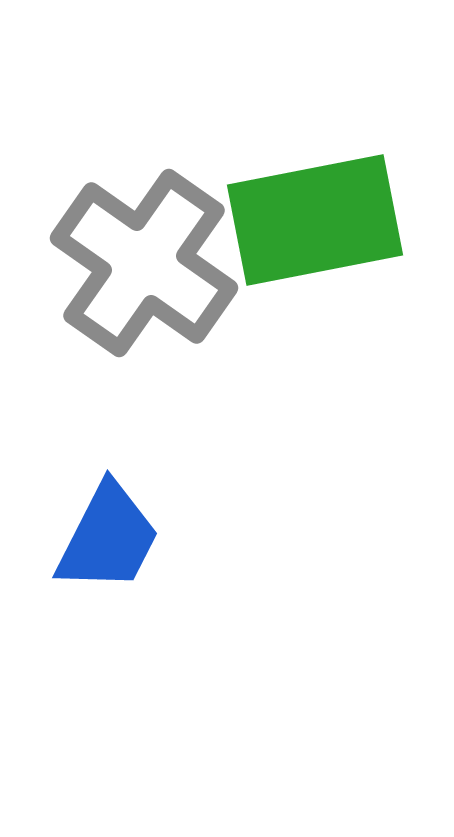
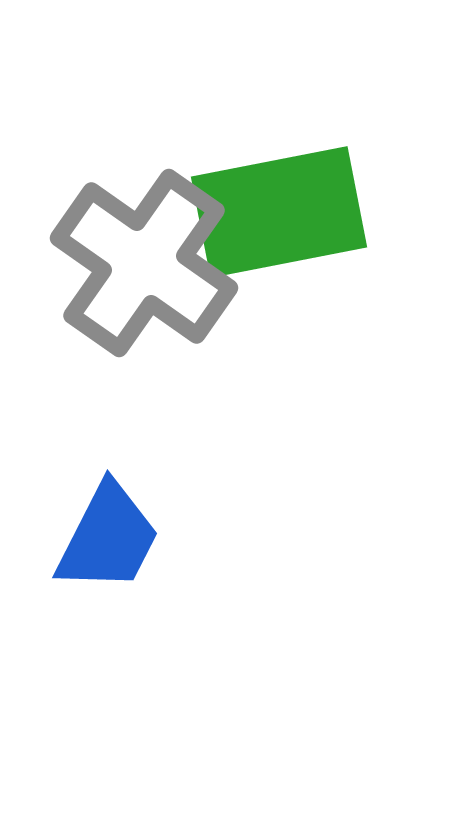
green rectangle: moved 36 px left, 8 px up
